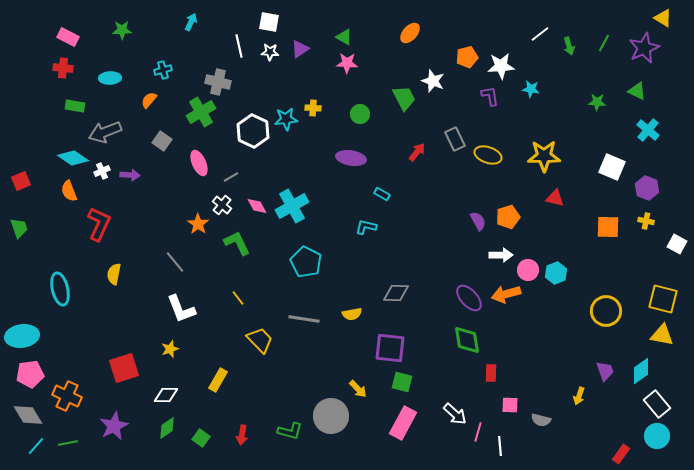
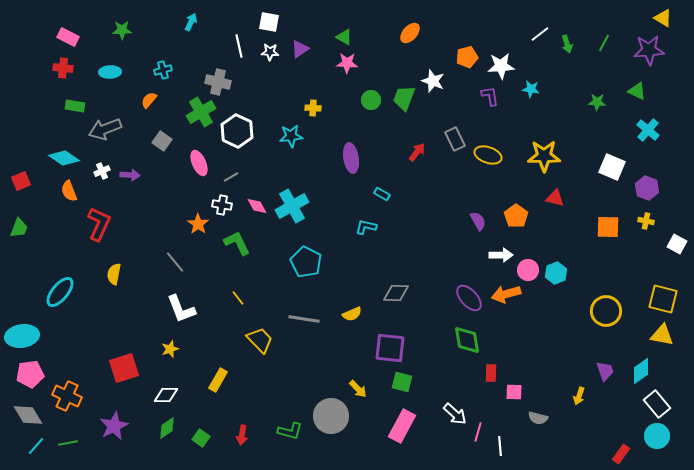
green arrow at (569, 46): moved 2 px left, 2 px up
purple star at (644, 48): moved 5 px right, 2 px down; rotated 20 degrees clockwise
cyan ellipse at (110, 78): moved 6 px up
green trapezoid at (404, 98): rotated 132 degrees counterclockwise
green circle at (360, 114): moved 11 px right, 14 px up
cyan star at (286, 119): moved 5 px right, 17 px down
white hexagon at (253, 131): moved 16 px left
gray arrow at (105, 132): moved 3 px up
cyan diamond at (73, 158): moved 9 px left
purple ellipse at (351, 158): rotated 72 degrees clockwise
white cross at (222, 205): rotated 30 degrees counterclockwise
orange pentagon at (508, 217): moved 8 px right, 1 px up; rotated 20 degrees counterclockwise
green trapezoid at (19, 228): rotated 40 degrees clockwise
cyan ellipse at (60, 289): moved 3 px down; rotated 52 degrees clockwise
yellow semicircle at (352, 314): rotated 12 degrees counterclockwise
pink square at (510, 405): moved 4 px right, 13 px up
gray semicircle at (541, 420): moved 3 px left, 2 px up
pink rectangle at (403, 423): moved 1 px left, 3 px down
